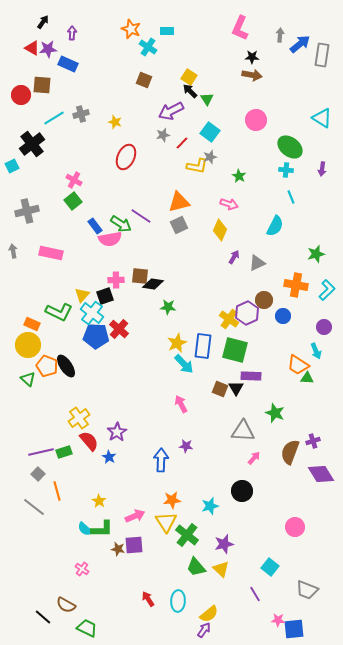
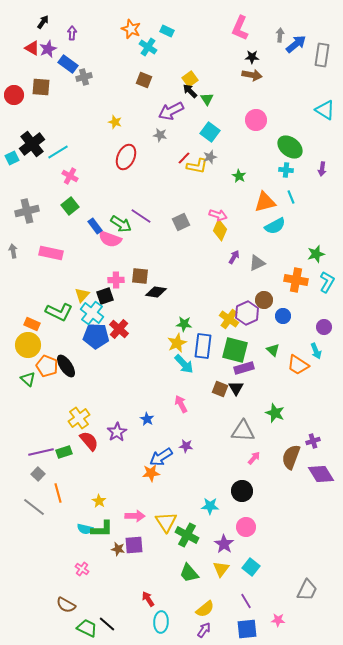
cyan rectangle at (167, 31): rotated 24 degrees clockwise
blue arrow at (300, 44): moved 4 px left
purple star at (48, 49): rotated 18 degrees counterclockwise
blue rectangle at (68, 64): rotated 12 degrees clockwise
yellow square at (189, 77): moved 1 px right, 2 px down; rotated 21 degrees clockwise
brown square at (42, 85): moved 1 px left, 2 px down
red circle at (21, 95): moved 7 px left
gray cross at (81, 114): moved 3 px right, 37 px up
cyan line at (54, 118): moved 4 px right, 34 px down
cyan triangle at (322, 118): moved 3 px right, 8 px up
gray star at (163, 135): moved 3 px left; rotated 24 degrees clockwise
red line at (182, 143): moved 2 px right, 15 px down
cyan square at (12, 166): moved 8 px up
pink cross at (74, 180): moved 4 px left, 4 px up
green square at (73, 201): moved 3 px left, 5 px down
orange triangle at (179, 202): moved 86 px right
pink arrow at (229, 204): moved 11 px left, 11 px down
gray square at (179, 225): moved 2 px right, 3 px up
cyan semicircle at (275, 226): rotated 35 degrees clockwise
pink semicircle at (110, 239): rotated 30 degrees clockwise
black diamond at (153, 284): moved 3 px right, 8 px down
orange cross at (296, 285): moved 5 px up
cyan L-shape at (327, 290): moved 8 px up; rotated 15 degrees counterclockwise
green star at (168, 307): moved 16 px right, 17 px down
purple rectangle at (251, 376): moved 7 px left, 8 px up; rotated 18 degrees counterclockwise
green triangle at (307, 378): moved 34 px left, 28 px up; rotated 40 degrees clockwise
brown semicircle at (290, 452): moved 1 px right, 5 px down
blue star at (109, 457): moved 38 px right, 38 px up
blue arrow at (161, 460): moved 3 px up; rotated 125 degrees counterclockwise
orange line at (57, 491): moved 1 px right, 2 px down
orange star at (172, 500): moved 21 px left, 27 px up
cyan star at (210, 506): rotated 18 degrees clockwise
pink arrow at (135, 516): rotated 24 degrees clockwise
pink circle at (295, 527): moved 49 px left
cyan semicircle at (85, 529): rotated 28 degrees counterclockwise
green cross at (187, 535): rotated 10 degrees counterclockwise
purple star at (224, 544): rotated 24 degrees counterclockwise
green trapezoid at (196, 567): moved 7 px left, 6 px down
cyan square at (270, 567): moved 19 px left
yellow triangle at (221, 569): rotated 24 degrees clockwise
gray trapezoid at (307, 590): rotated 85 degrees counterclockwise
purple line at (255, 594): moved 9 px left, 7 px down
cyan ellipse at (178, 601): moved 17 px left, 21 px down
yellow semicircle at (209, 614): moved 4 px left, 5 px up
black line at (43, 617): moved 64 px right, 7 px down
blue square at (294, 629): moved 47 px left
